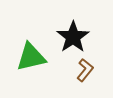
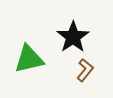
green triangle: moved 2 px left, 2 px down
